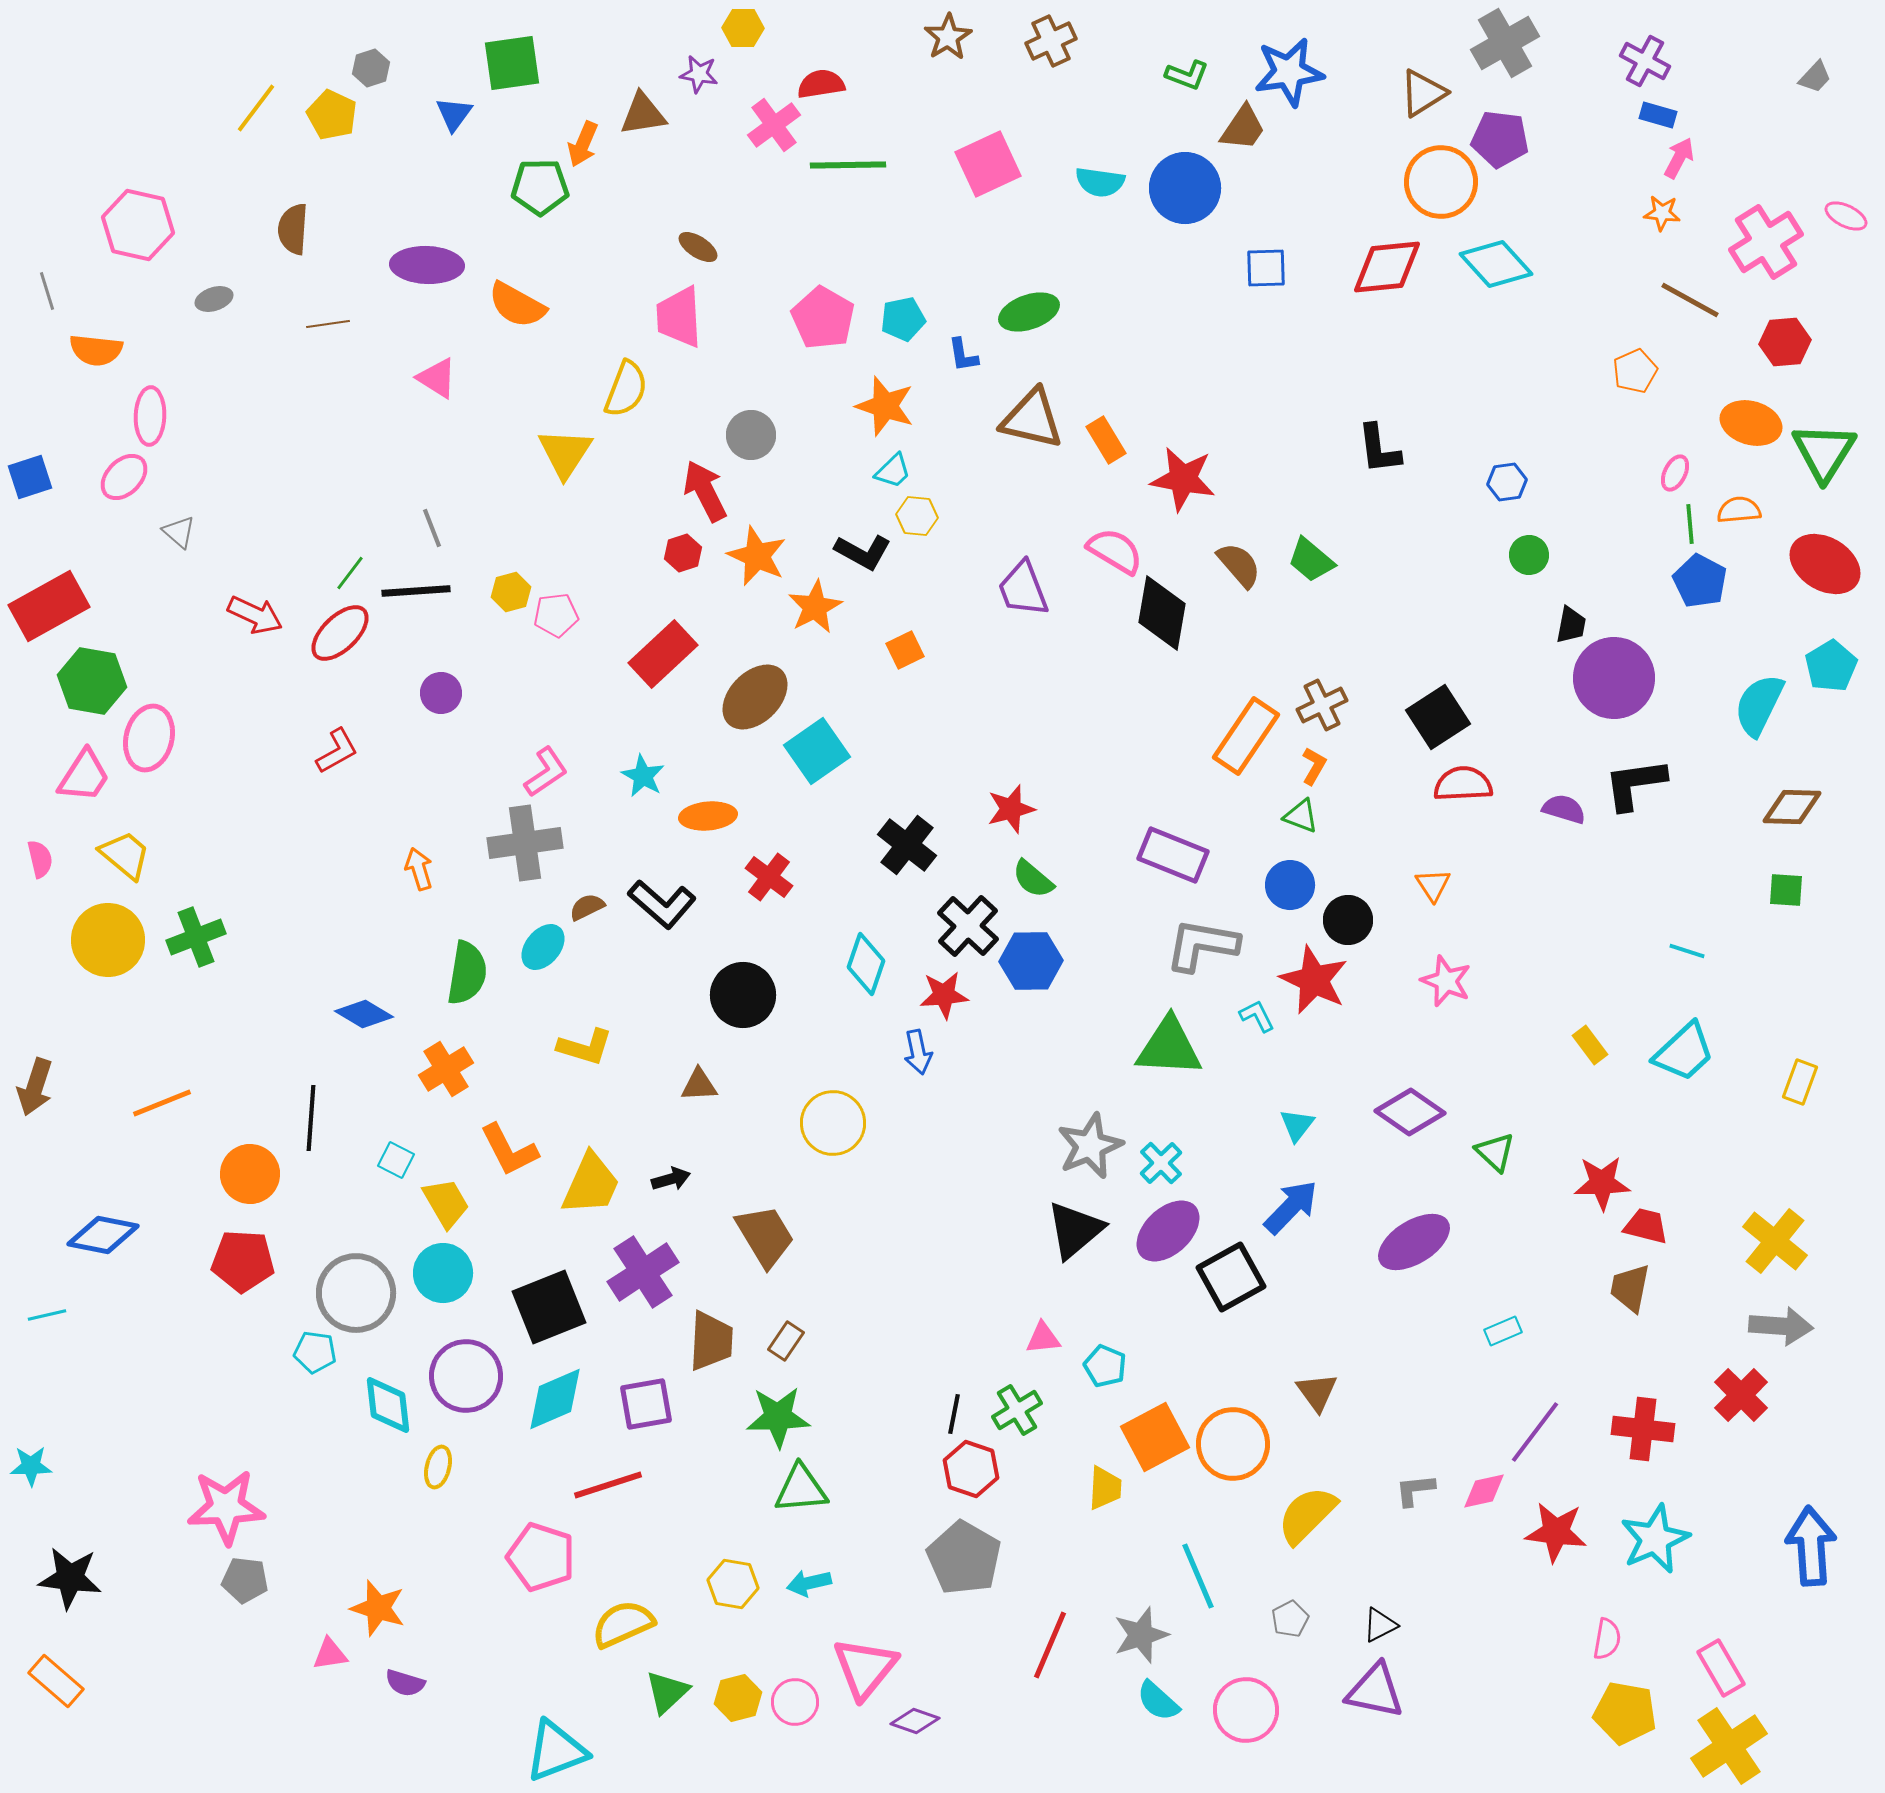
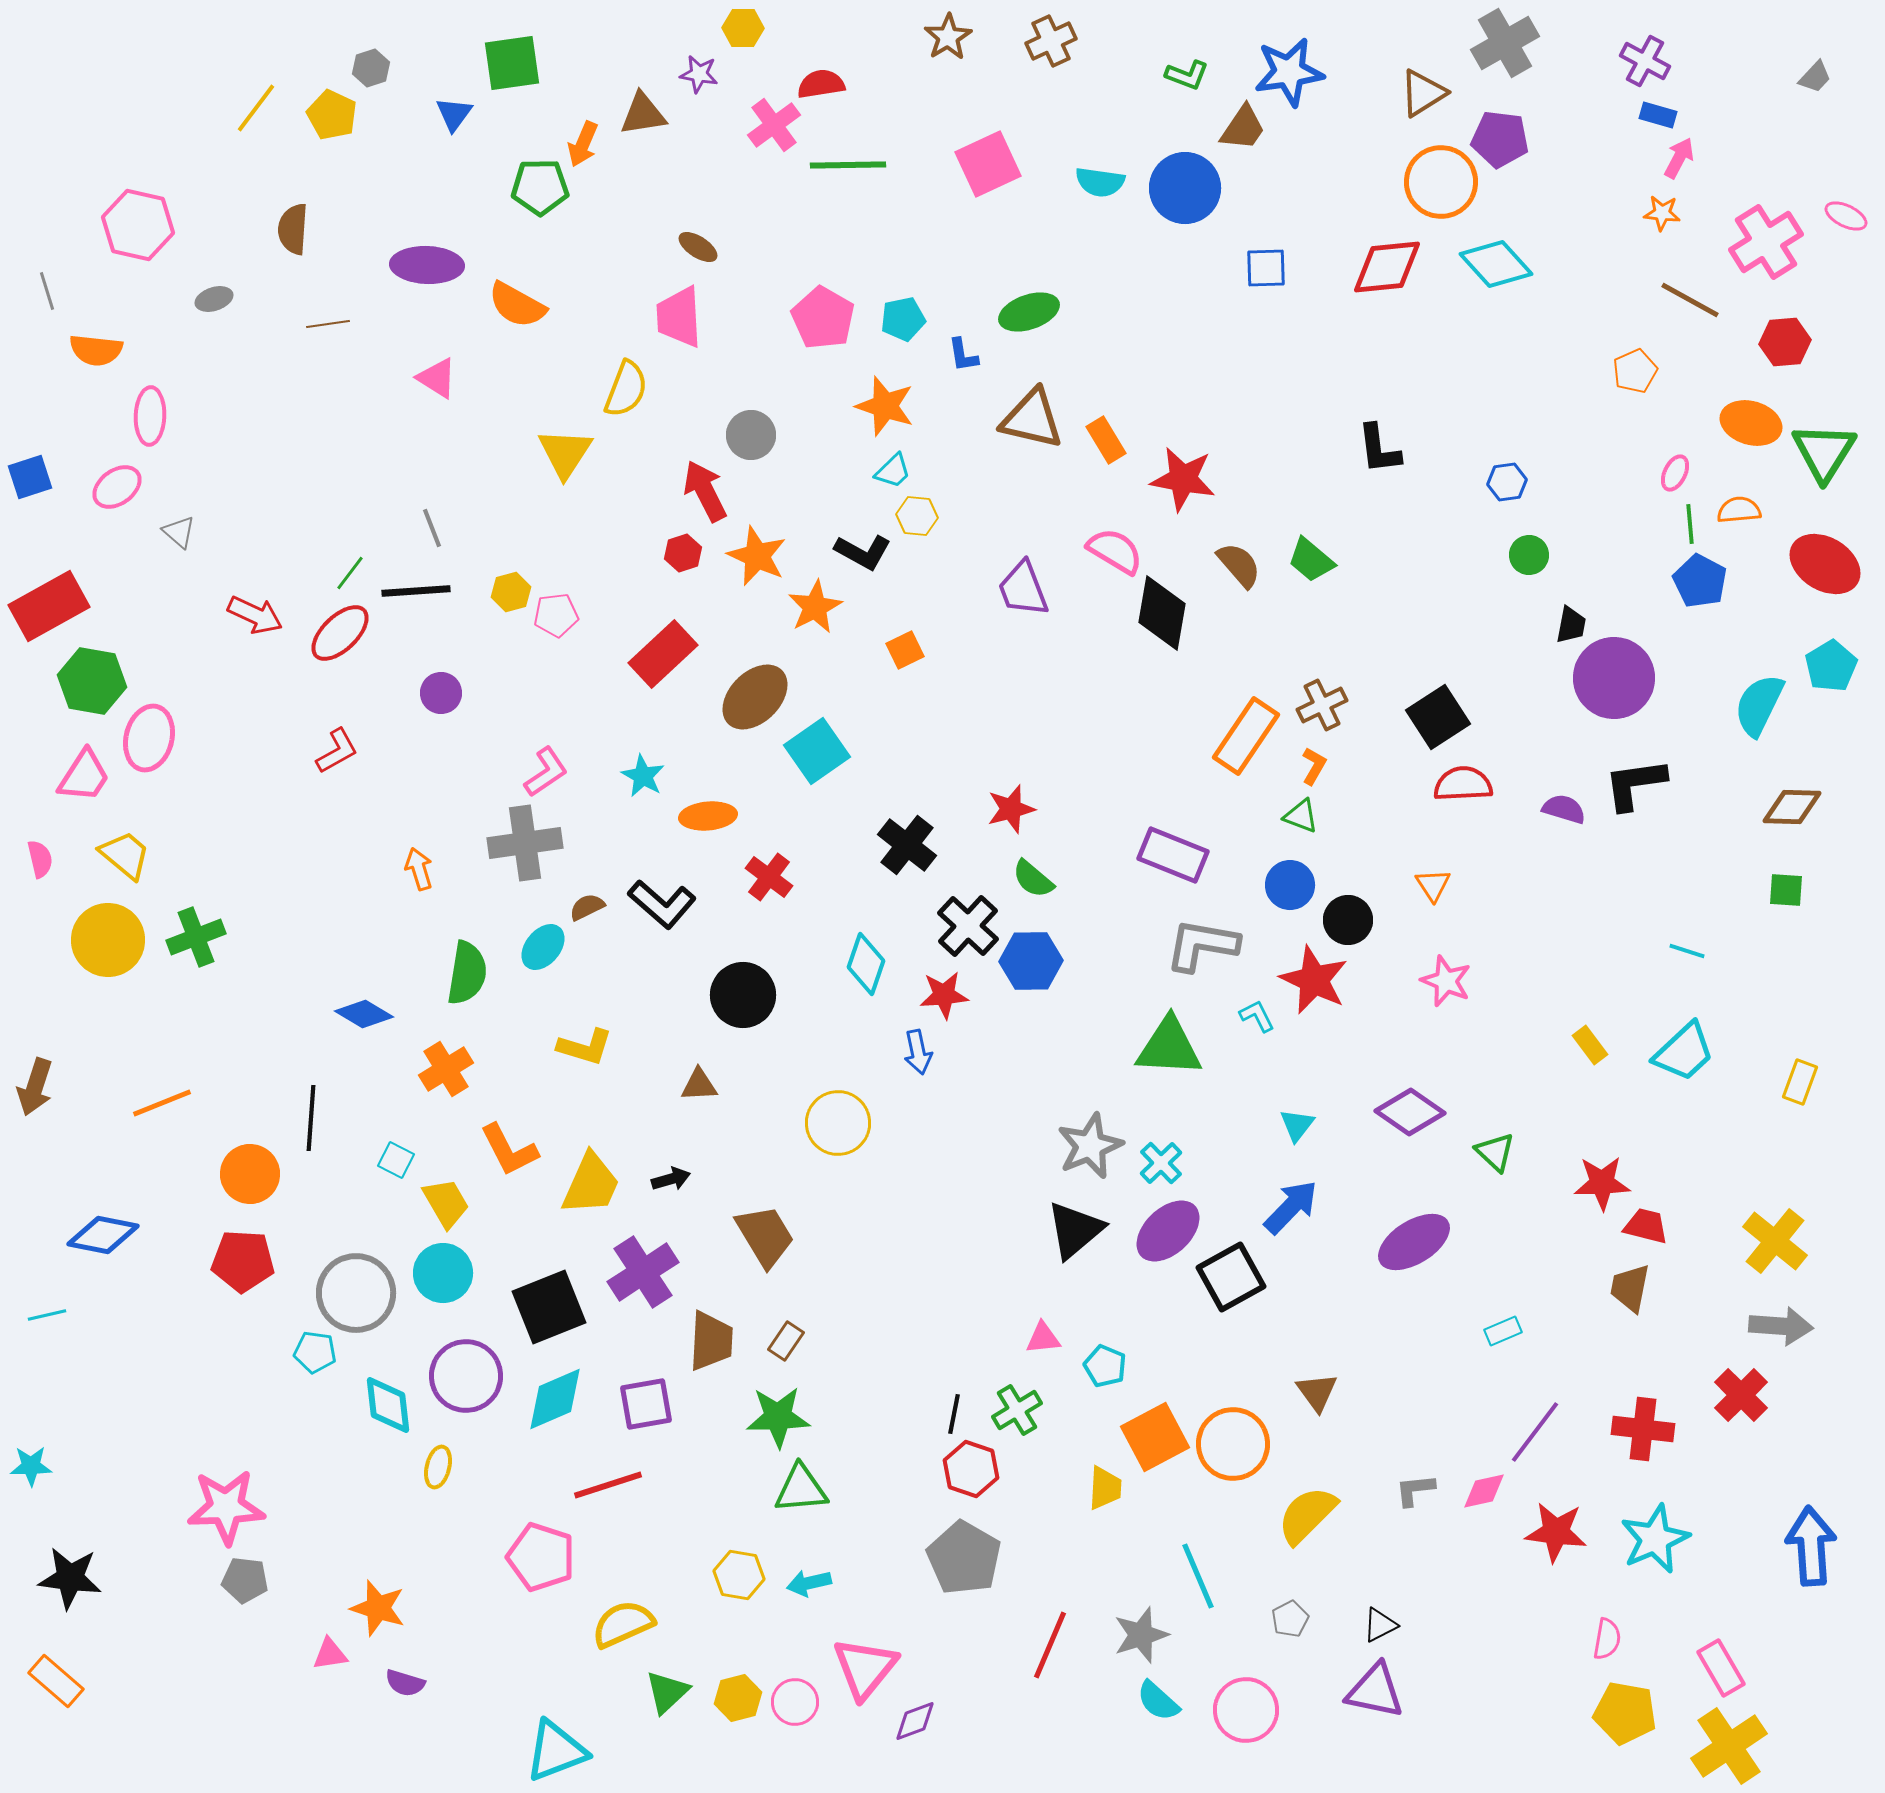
pink ellipse at (124, 477): moved 7 px left, 10 px down; rotated 9 degrees clockwise
yellow circle at (833, 1123): moved 5 px right
yellow hexagon at (733, 1584): moved 6 px right, 9 px up
purple diamond at (915, 1721): rotated 39 degrees counterclockwise
